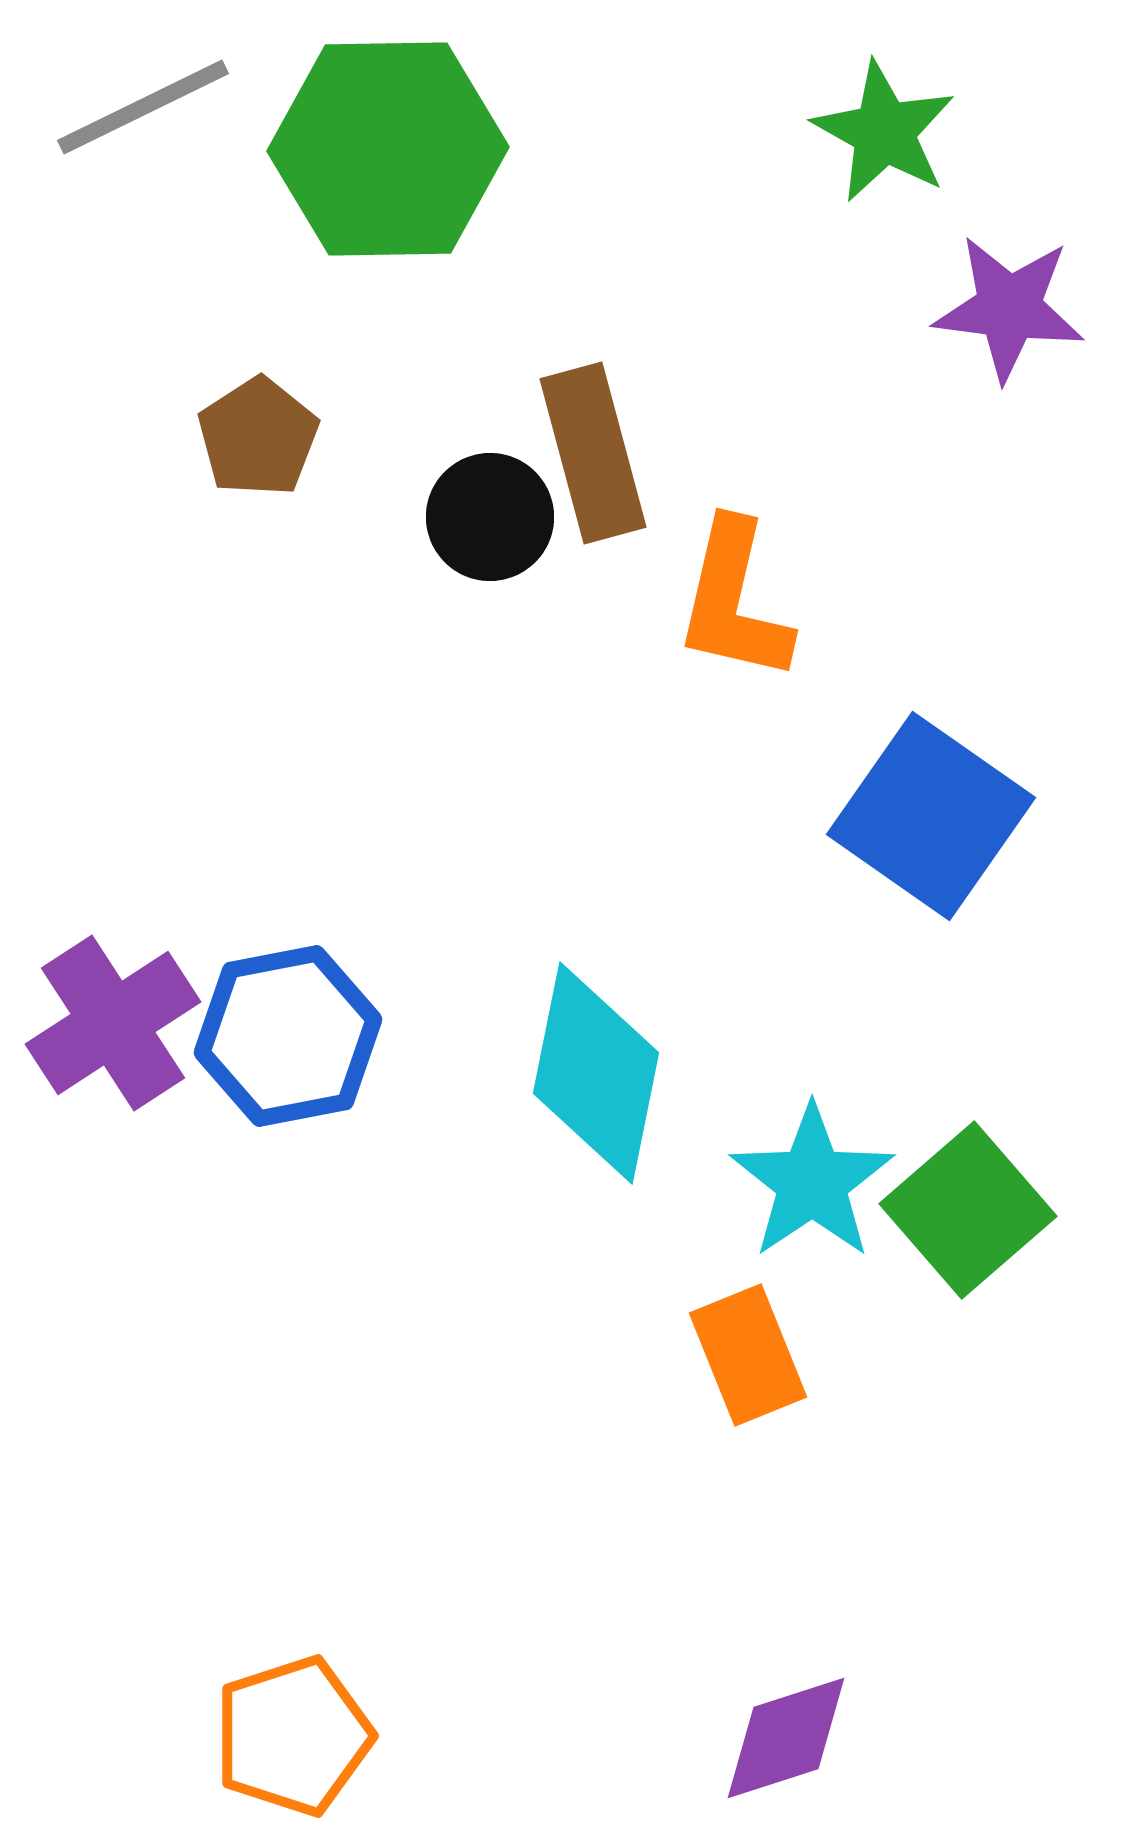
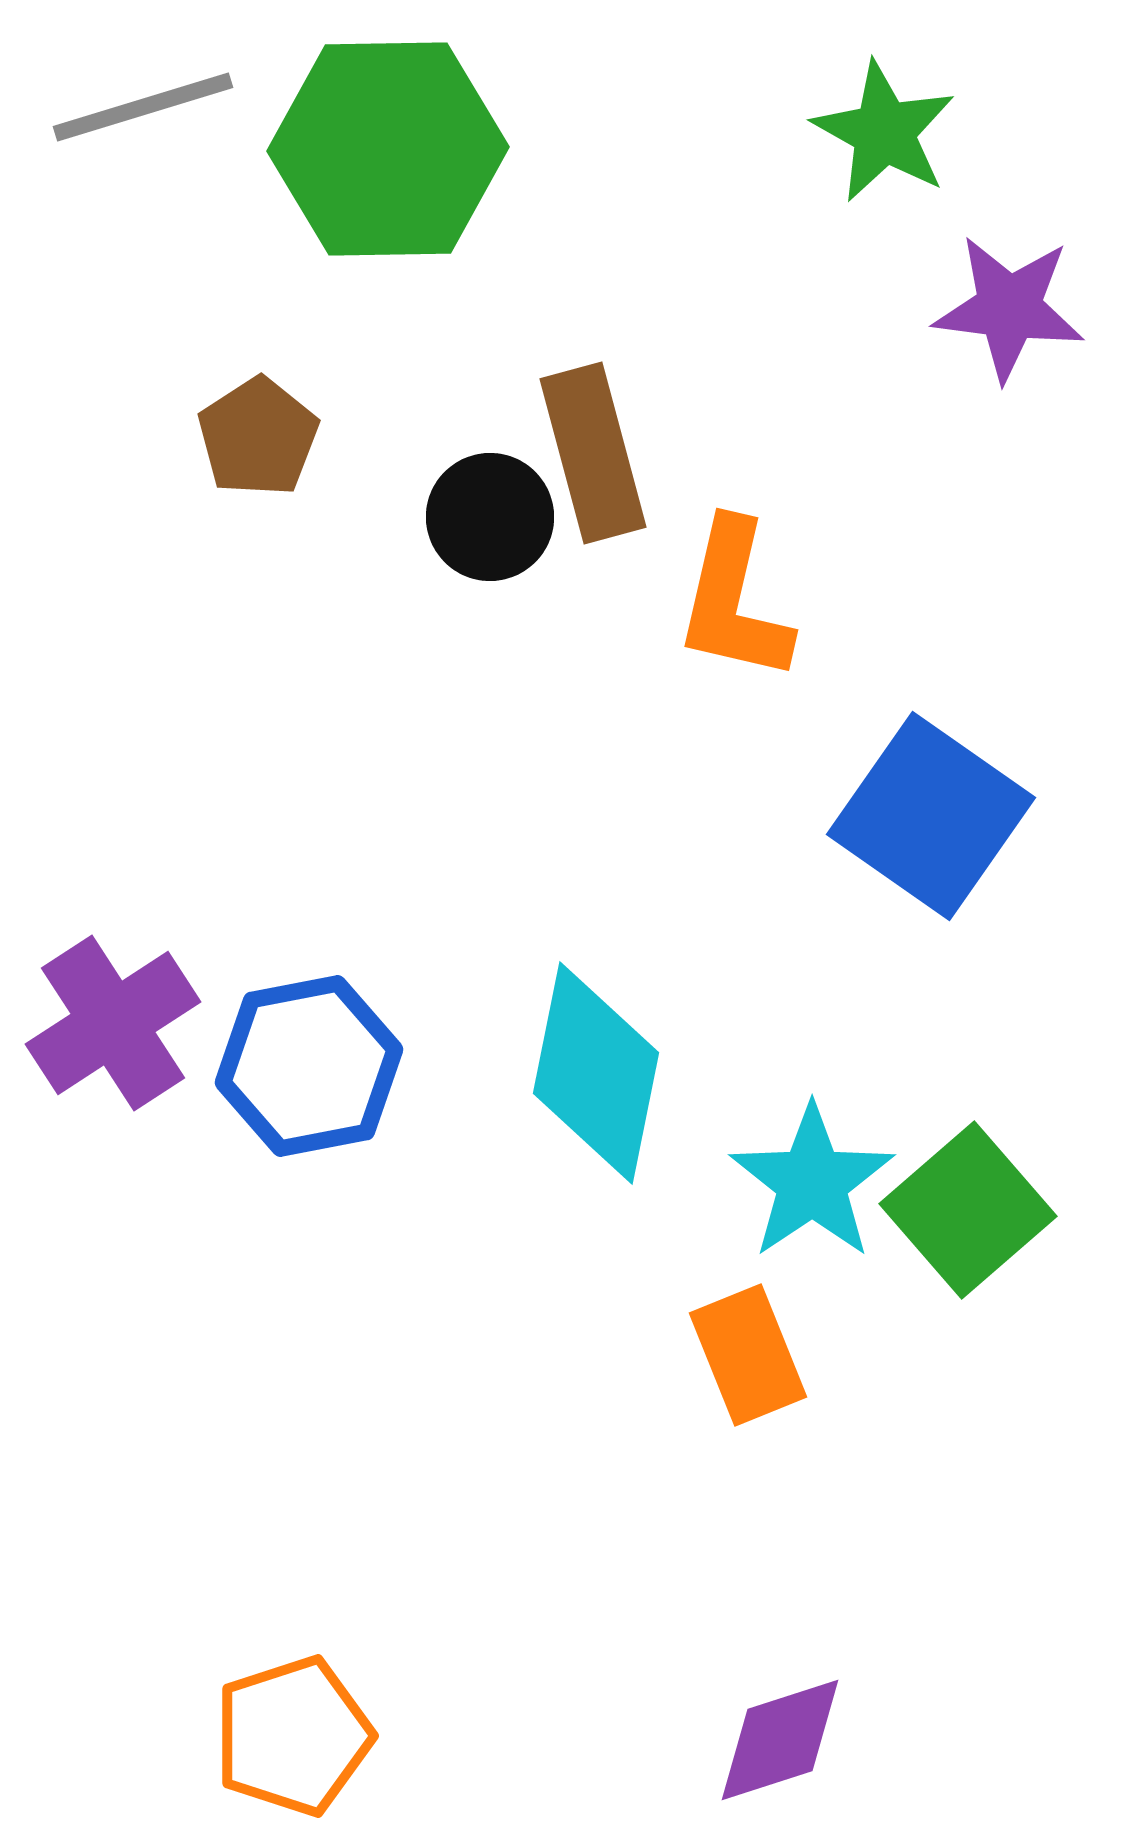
gray line: rotated 9 degrees clockwise
blue hexagon: moved 21 px right, 30 px down
purple diamond: moved 6 px left, 2 px down
